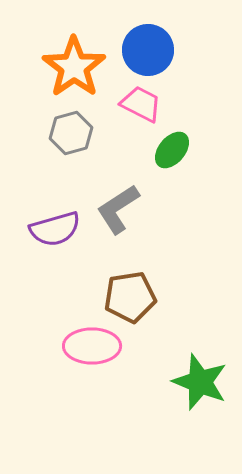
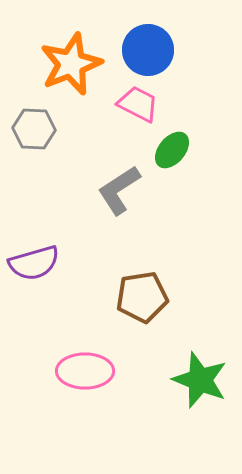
orange star: moved 3 px left, 3 px up; rotated 14 degrees clockwise
pink trapezoid: moved 3 px left
gray hexagon: moved 37 px left, 4 px up; rotated 18 degrees clockwise
gray L-shape: moved 1 px right, 19 px up
purple semicircle: moved 21 px left, 34 px down
brown pentagon: moved 12 px right
pink ellipse: moved 7 px left, 25 px down
green star: moved 2 px up
